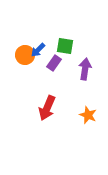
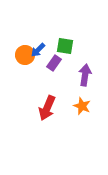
purple arrow: moved 6 px down
orange star: moved 6 px left, 9 px up
